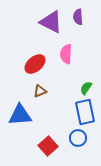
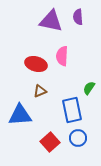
purple triangle: moved 1 px up; rotated 15 degrees counterclockwise
pink semicircle: moved 4 px left, 2 px down
red ellipse: moved 1 px right; rotated 55 degrees clockwise
green semicircle: moved 3 px right
blue rectangle: moved 13 px left, 2 px up
red square: moved 2 px right, 4 px up
